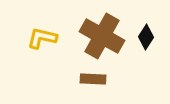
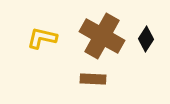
black diamond: moved 2 px down
